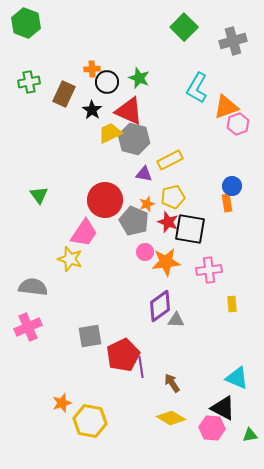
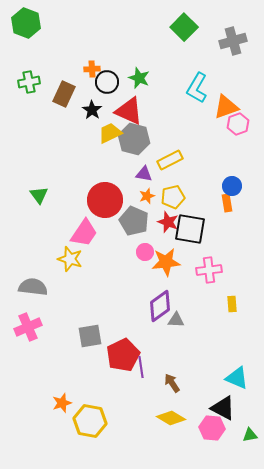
orange star at (147, 204): moved 8 px up
